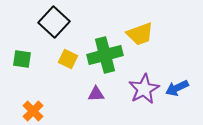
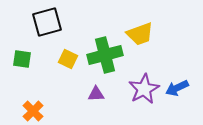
black square: moved 7 px left; rotated 32 degrees clockwise
